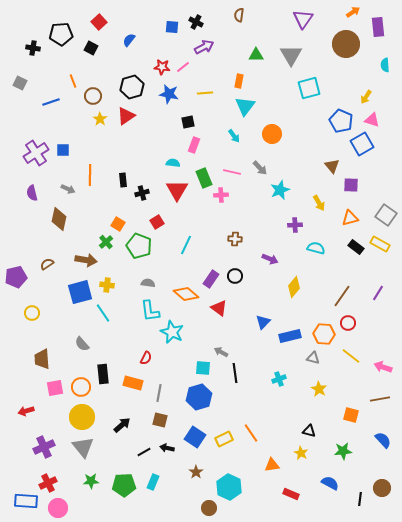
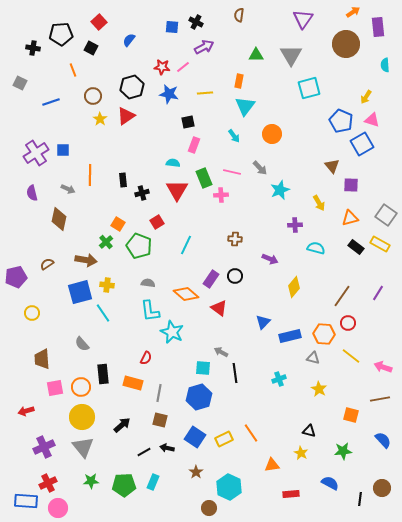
orange line at (73, 81): moved 11 px up
red rectangle at (291, 494): rotated 28 degrees counterclockwise
